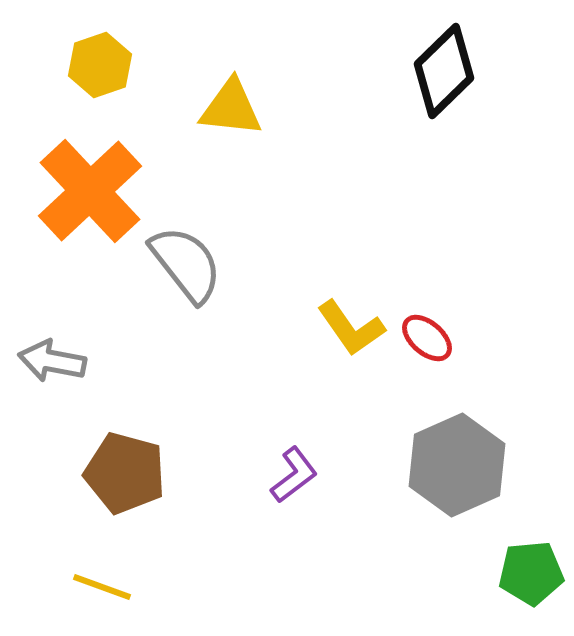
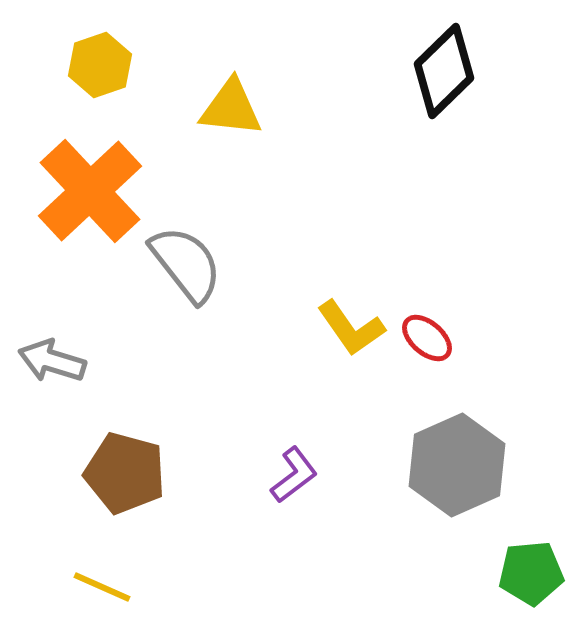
gray arrow: rotated 6 degrees clockwise
yellow line: rotated 4 degrees clockwise
